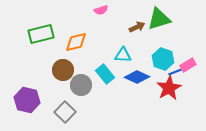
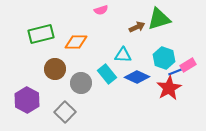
orange diamond: rotated 15 degrees clockwise
cyan hexagon: moved 1 px right, 1 px up
brown circle: moved 8 px left, 1 px up
cyan rectangle: moved 2 px right
gray circle: moved 2 px up
purple hexagon: rotated 15 degrees clockwise
